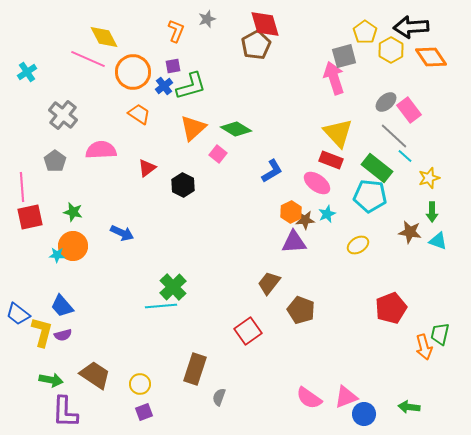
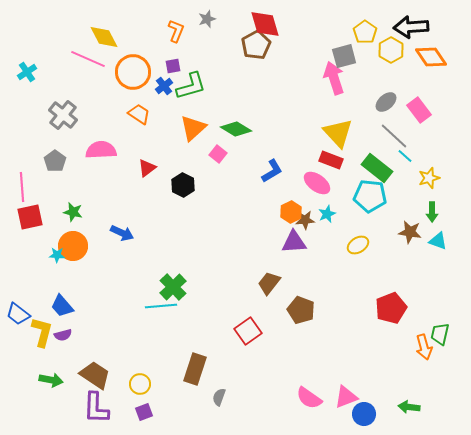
pink rectangle at (409, 110): moved 10 px right
purple L-shape at (65, 412): moved 31 px right, 4 px up
